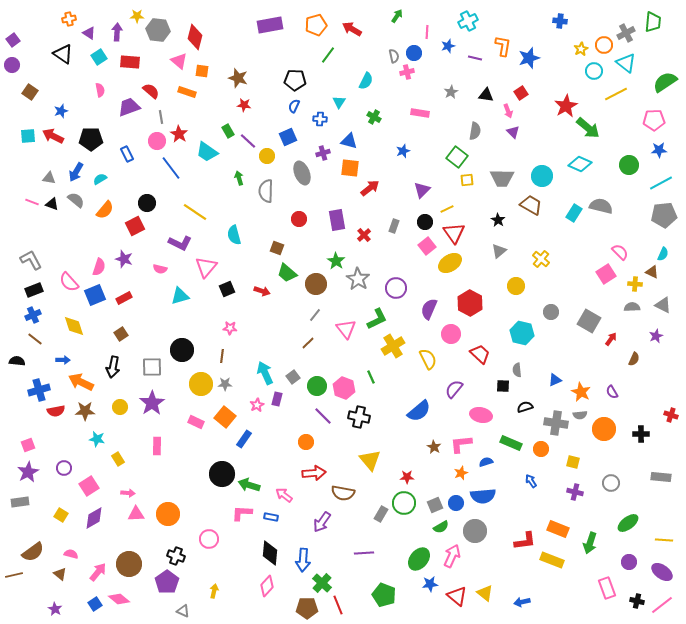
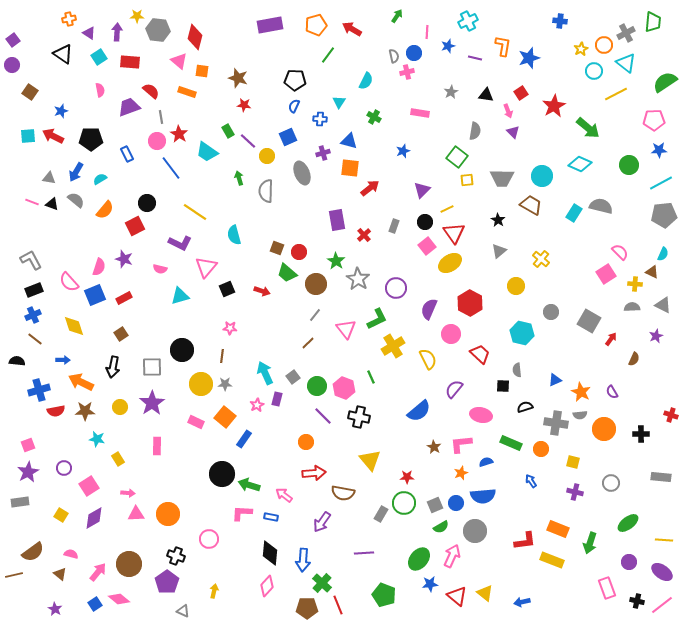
red star at (566, 106): moved 12 px left
red circle at (299, 219): moved 33 px down
